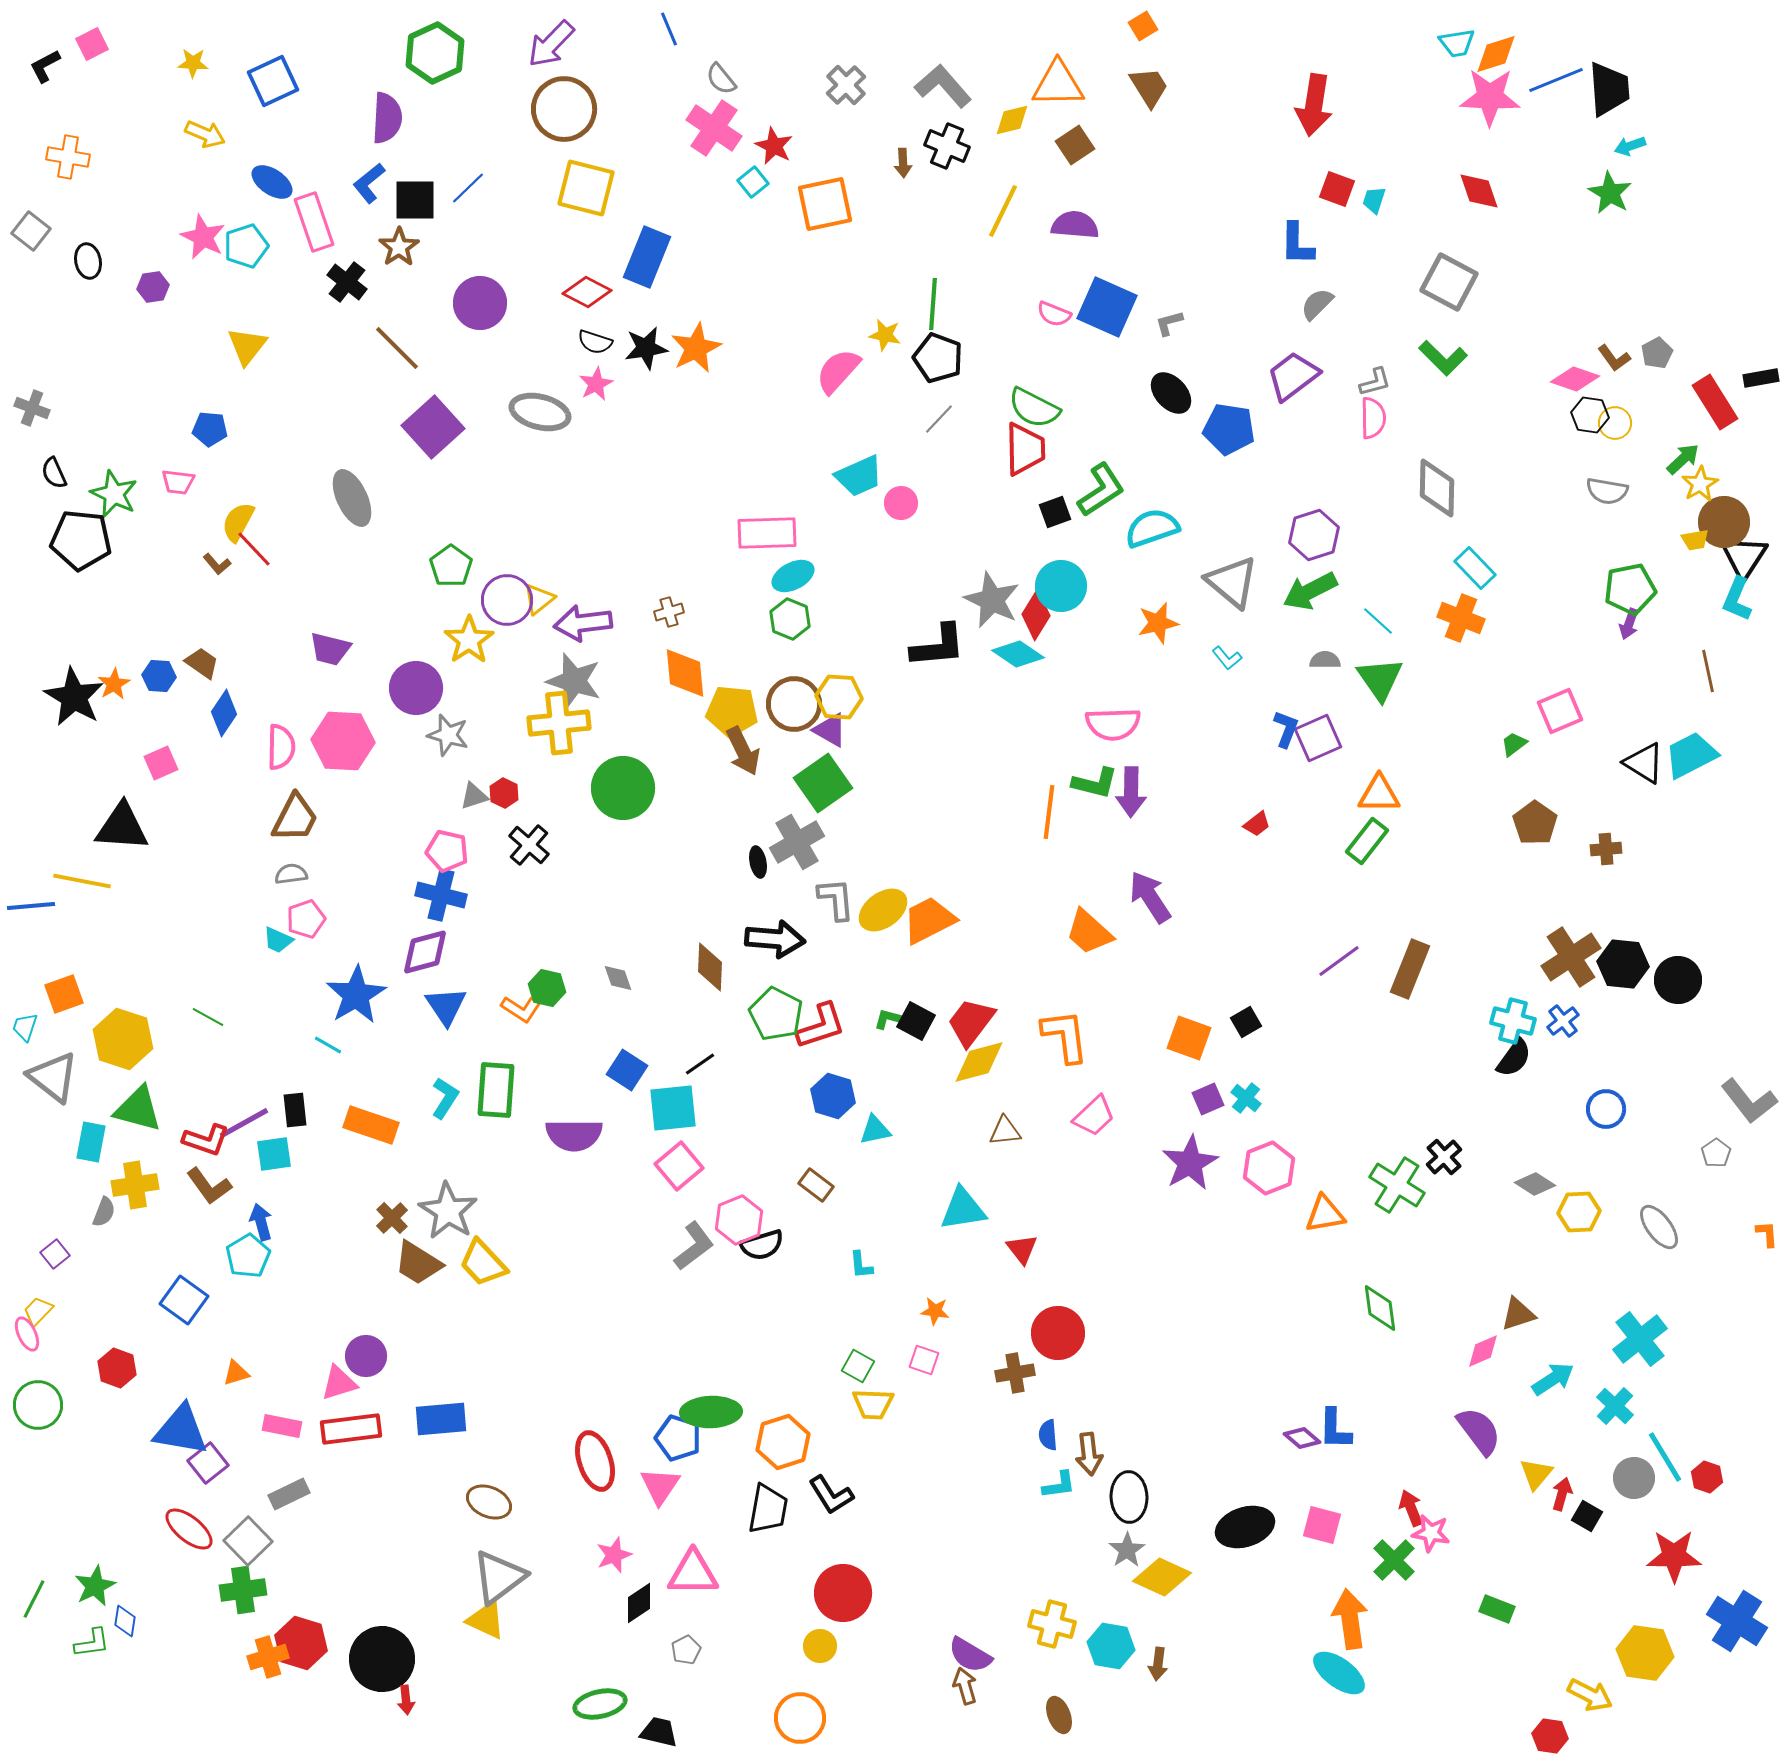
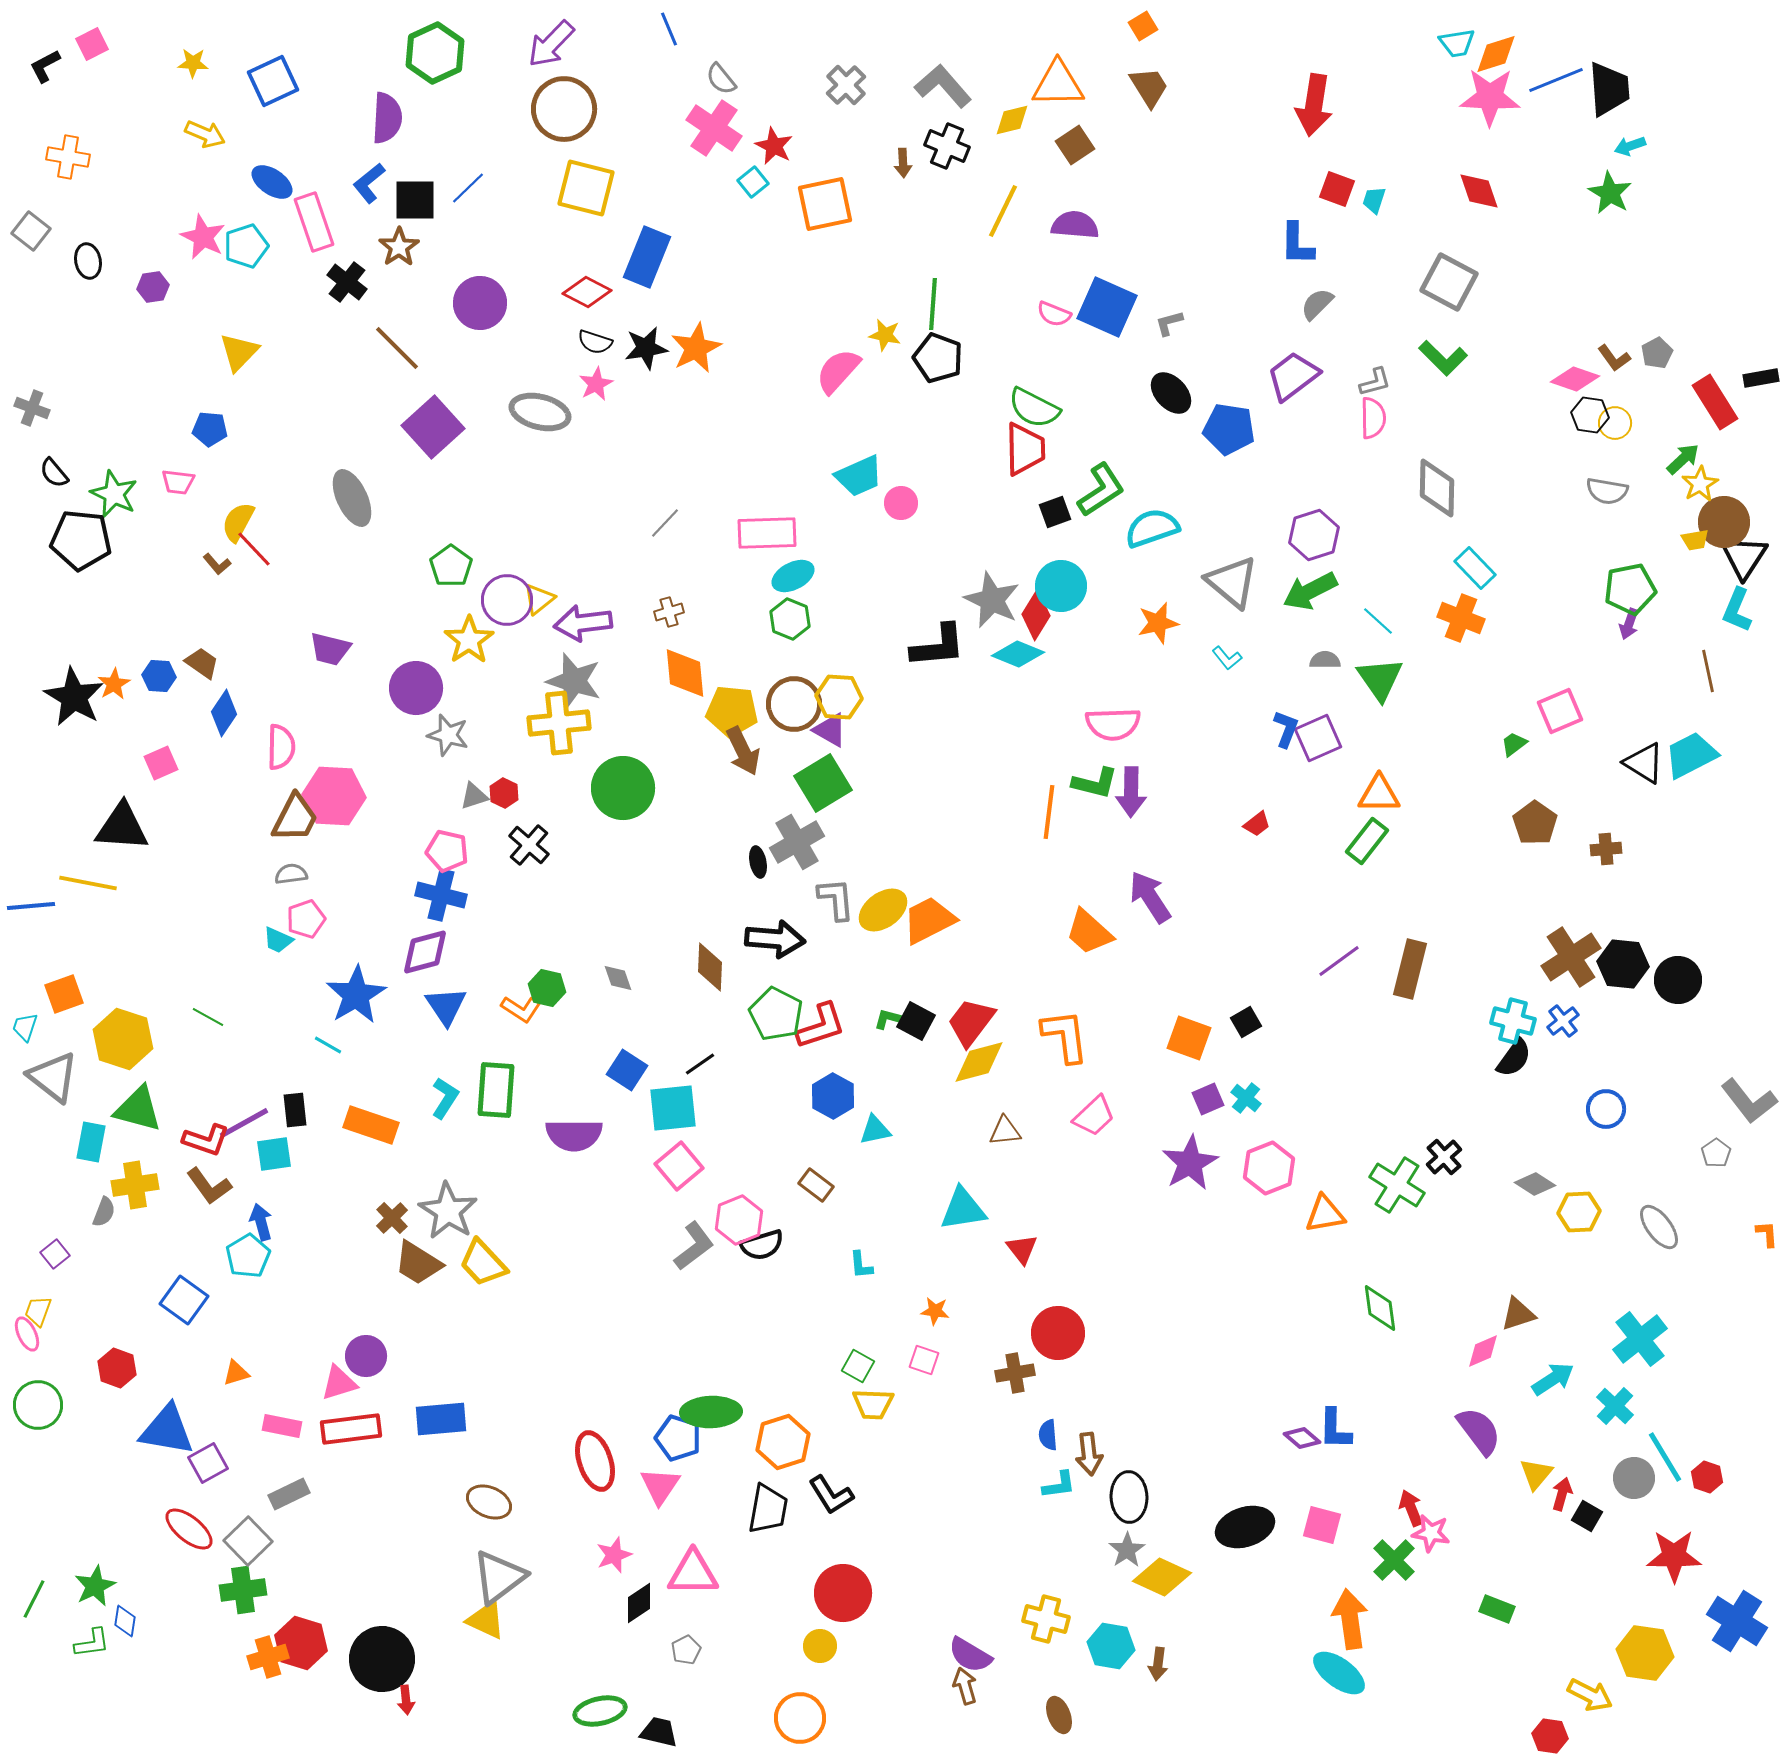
yellow triangle at (247, 346): moved 8 px left, 6 px down; rotated 6 degrees clockwise
gray line at (939, 419): moved 274 px left, 104 px down
black semicircle at (54, 473): rotated 16 degrees counterclockwise
cyan L-shape at (1737, 599): moved 11 px down
cyan diamond at (1018, 654): rotated 12 degrees counterclockwise
pink hexagon at (343, 741): moved 9 px left, 55 px down
green square at (823, 783): rotated 4 degrees clockwise
yellow line at (82, 881): moved 6 px right, 2 px down
brown rectangle at (1410, 969): rotated 8 degrees counterclockwise
blue hexagon at (833, 1096): rotated 12 degrees clockwise
yellow trapezoid at (38, 1311): rotated 24 degrees counterclockwise
blue triangle at (181, 1430): moved 14 px left
purple square at (208, 1463): rotated 9 degrees clockwise
yellow cross at (1052, 1624): moved 6 px left, 5 px up
green ellipse at (600, 1704): moved 7 px down
